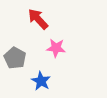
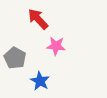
pink star: moved 2 px up
blue star: moved 1 px left
